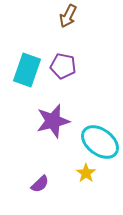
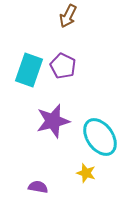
purple pentagon: rotated 15 degrees clockwise
cyan rectangle: moved 2 px right
cyan ellipse: moved 5 px up; rotated 18 degrees clockwise
yellow star: rotated 18 degrees counterclockwise
purple semicircle: moved 2 px left, 3 px down; rotated 126 degrees counterclockwise
